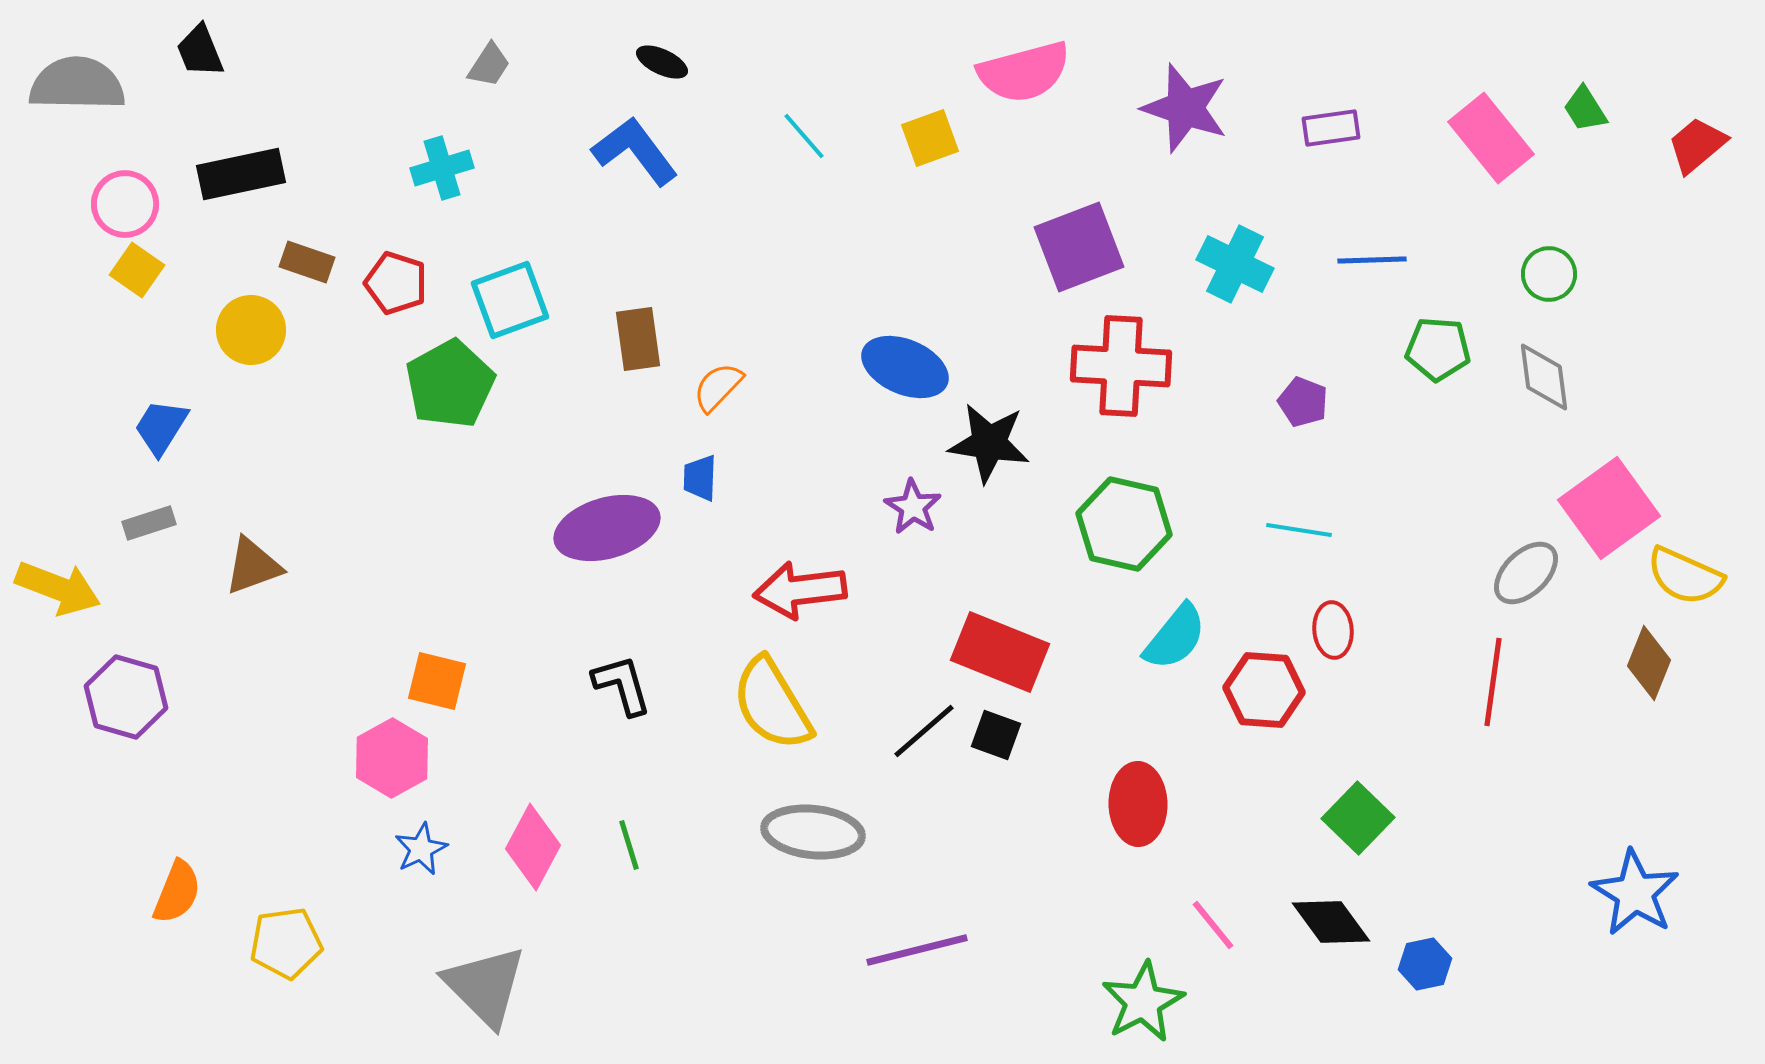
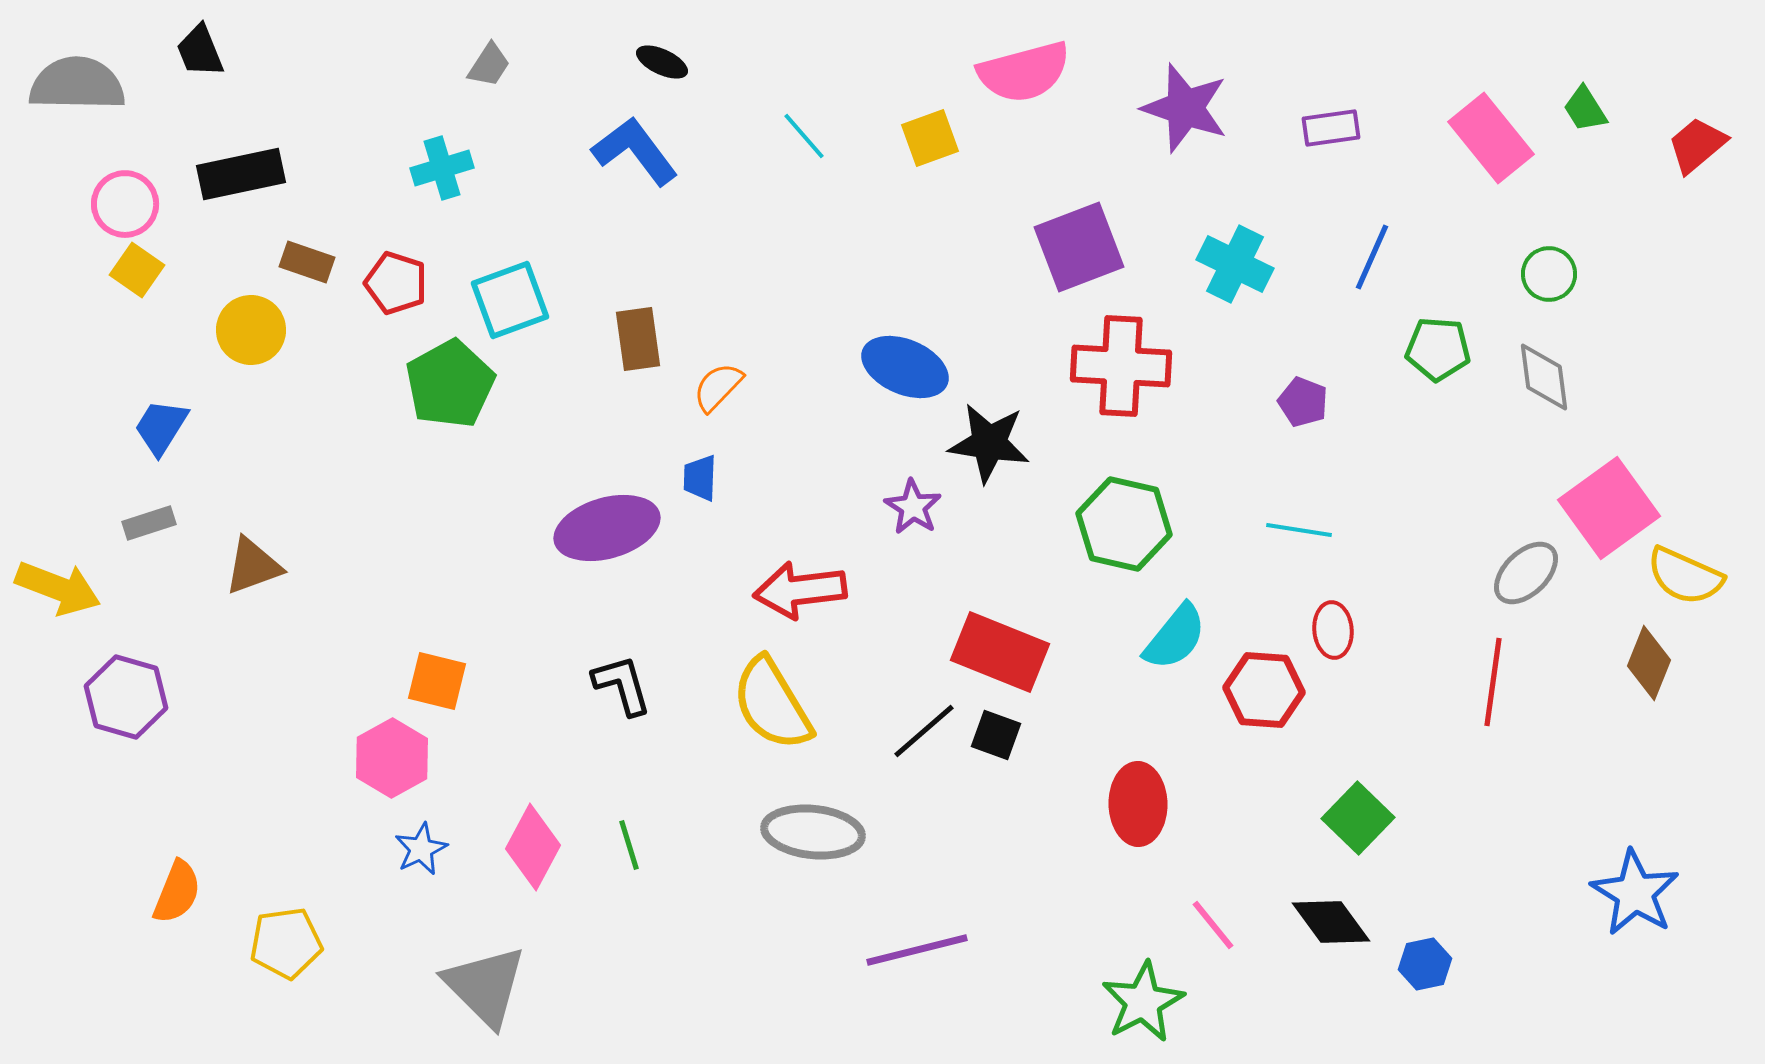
blue line at (1372, 260): moved 3 px up; rotated 64 degrees counterclockwise
